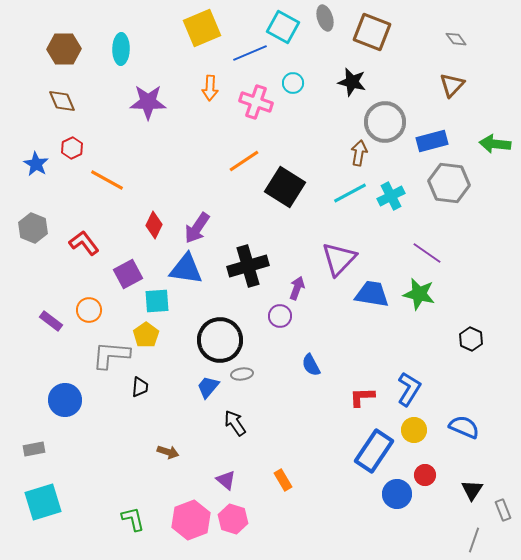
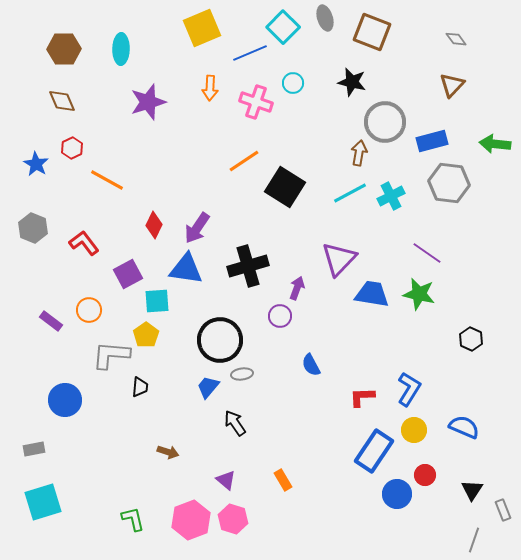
cyan square at (283, 27): rotated 16 degrees clockwise
purple star at (148, 102): rotated 18 degrees counterclockwise
